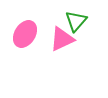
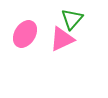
green triangle: moved 4 px left, 2 px up
